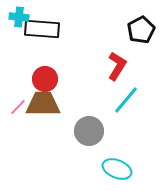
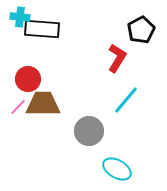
cyan cross: moved 1 px right
red L-shape: moved 8 px up
red circle: moved 17 px left
cyan ellipse: rotated 8 degrees clockwise
